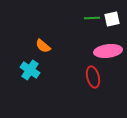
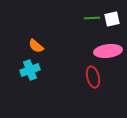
orange semicircle: moved 7 px left
cyan cross: rotated 36 degrees clockwise
